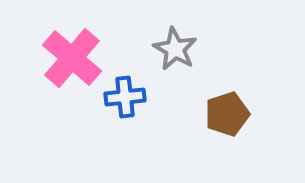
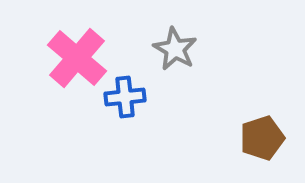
pink cross: moved 5 px right
brown pentagon: moved 35 px right, 24 px down
